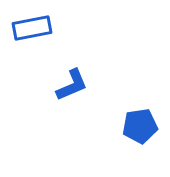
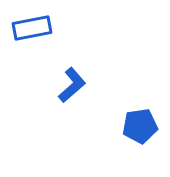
blue L-shape: rotated 18 degrees counterclockwise
